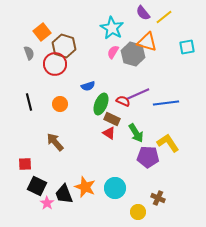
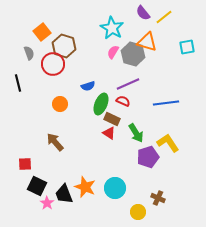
red circle: moved 2 px left
purple line: moved 10 px left, 10 px up
black line: moved 11 px left, 19 px up
purple pentagon: rotated 20 degrees counterclockwise
